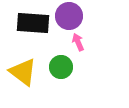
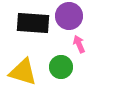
pink arrow: moved 1 px right, 2 px down
yellow triangle: rotated 20 degrees counterclockwise
